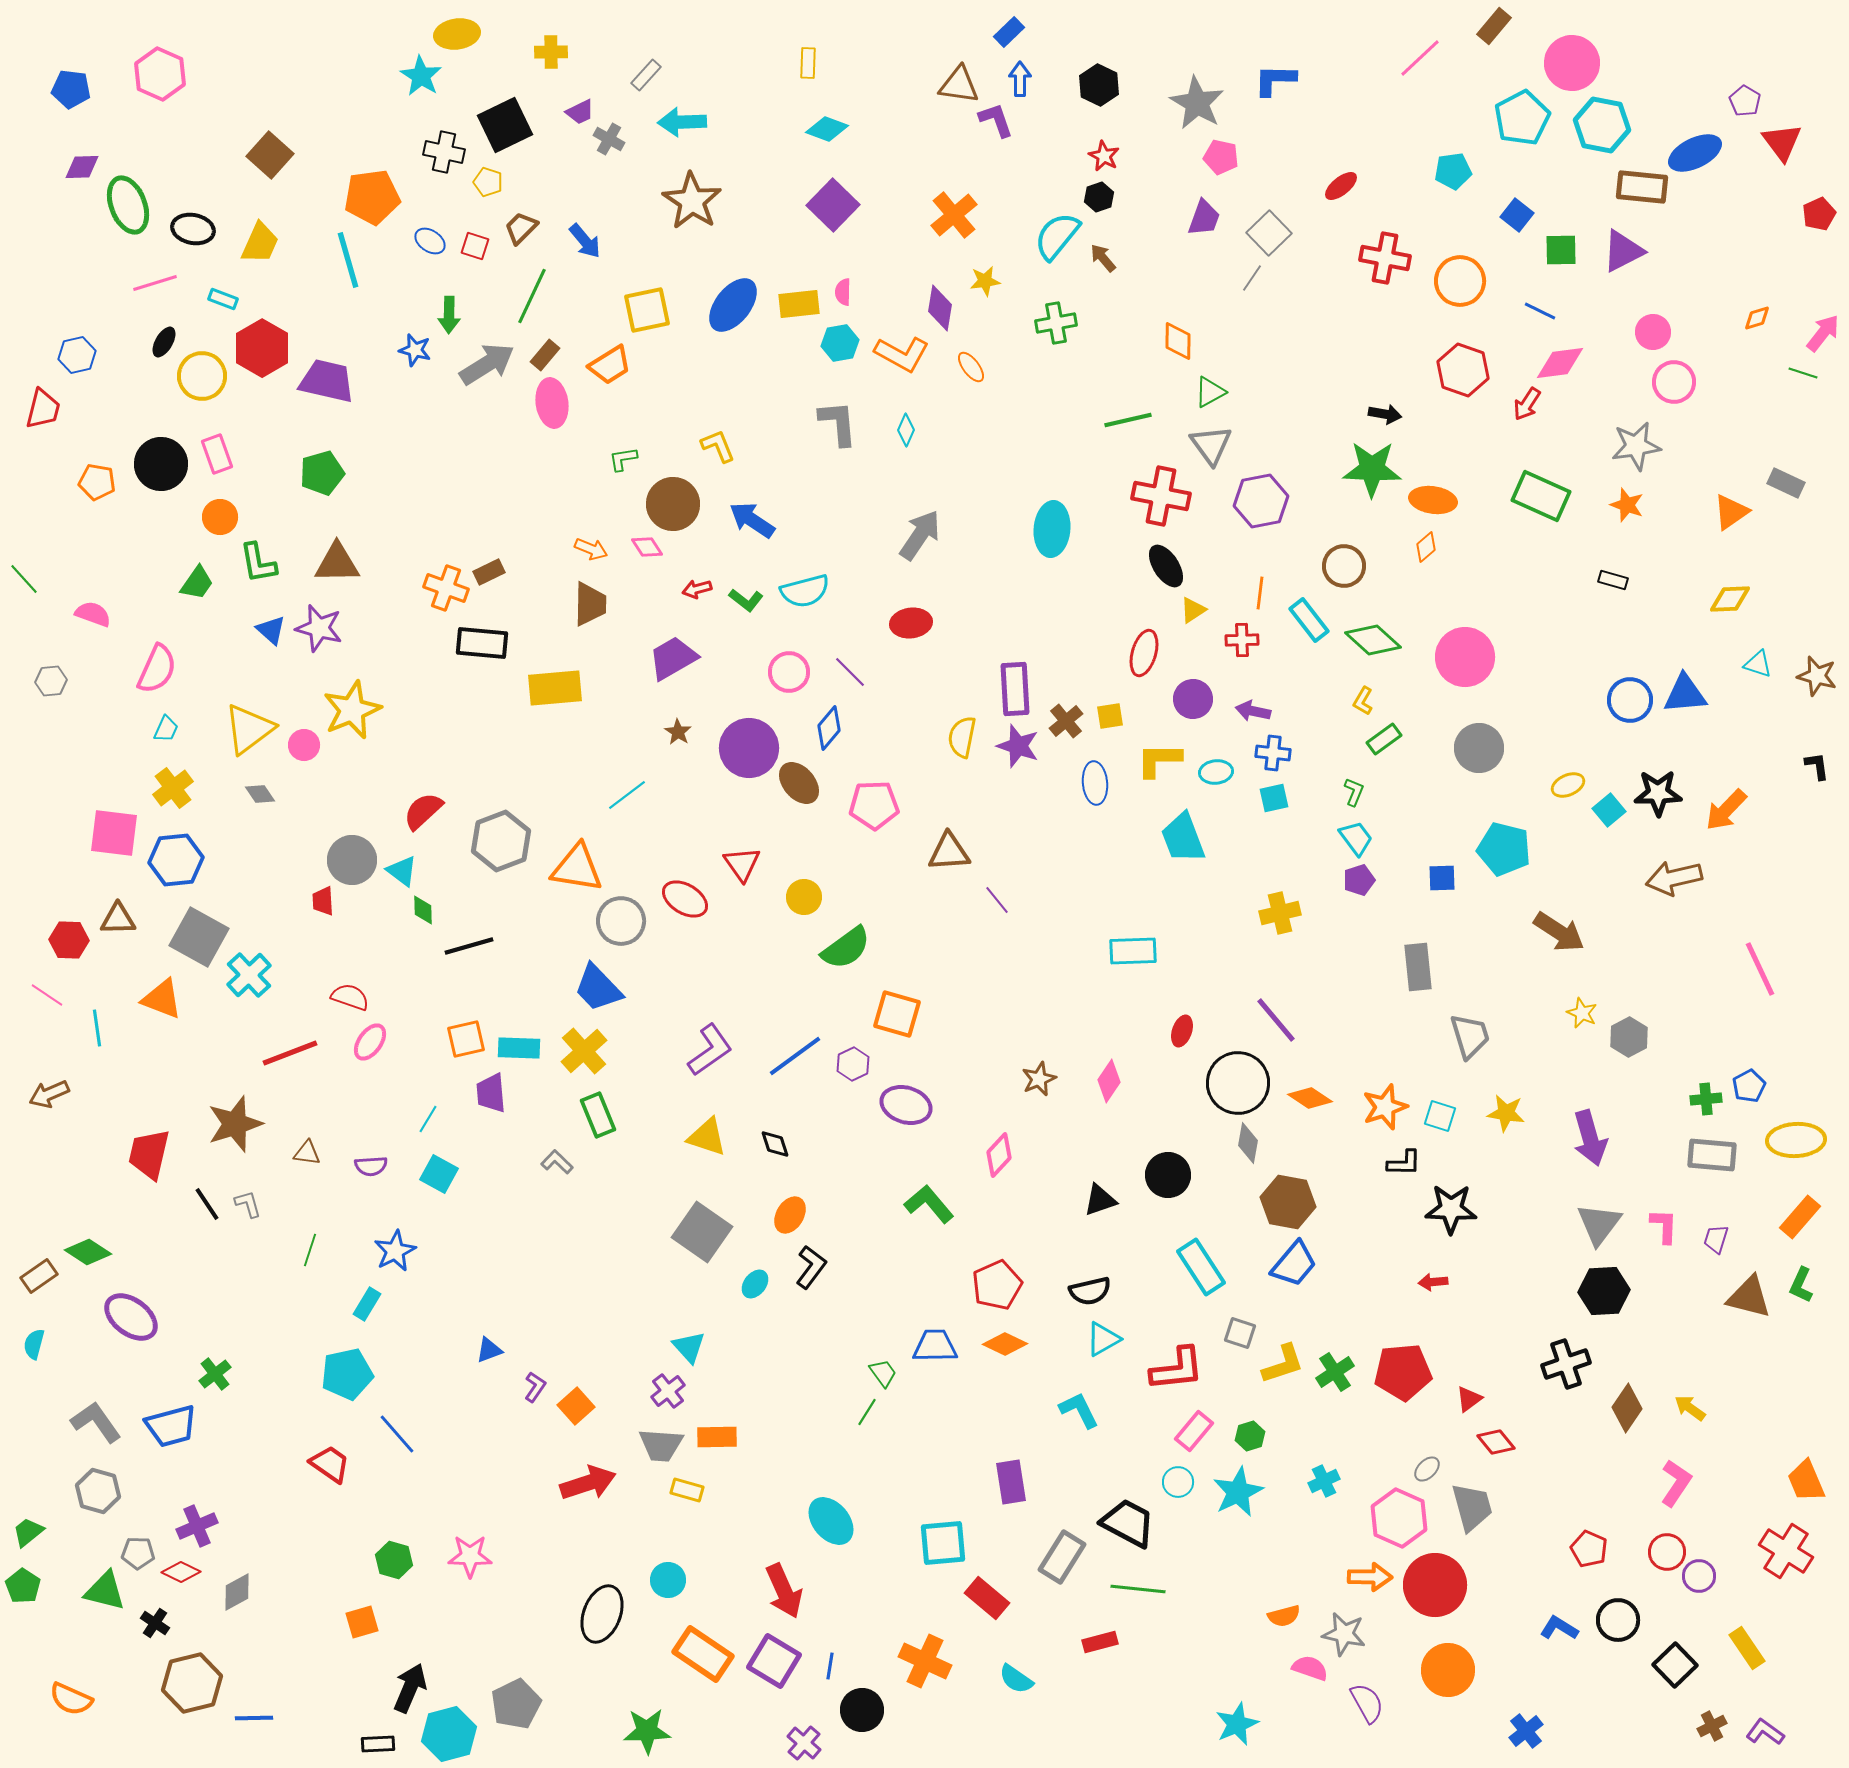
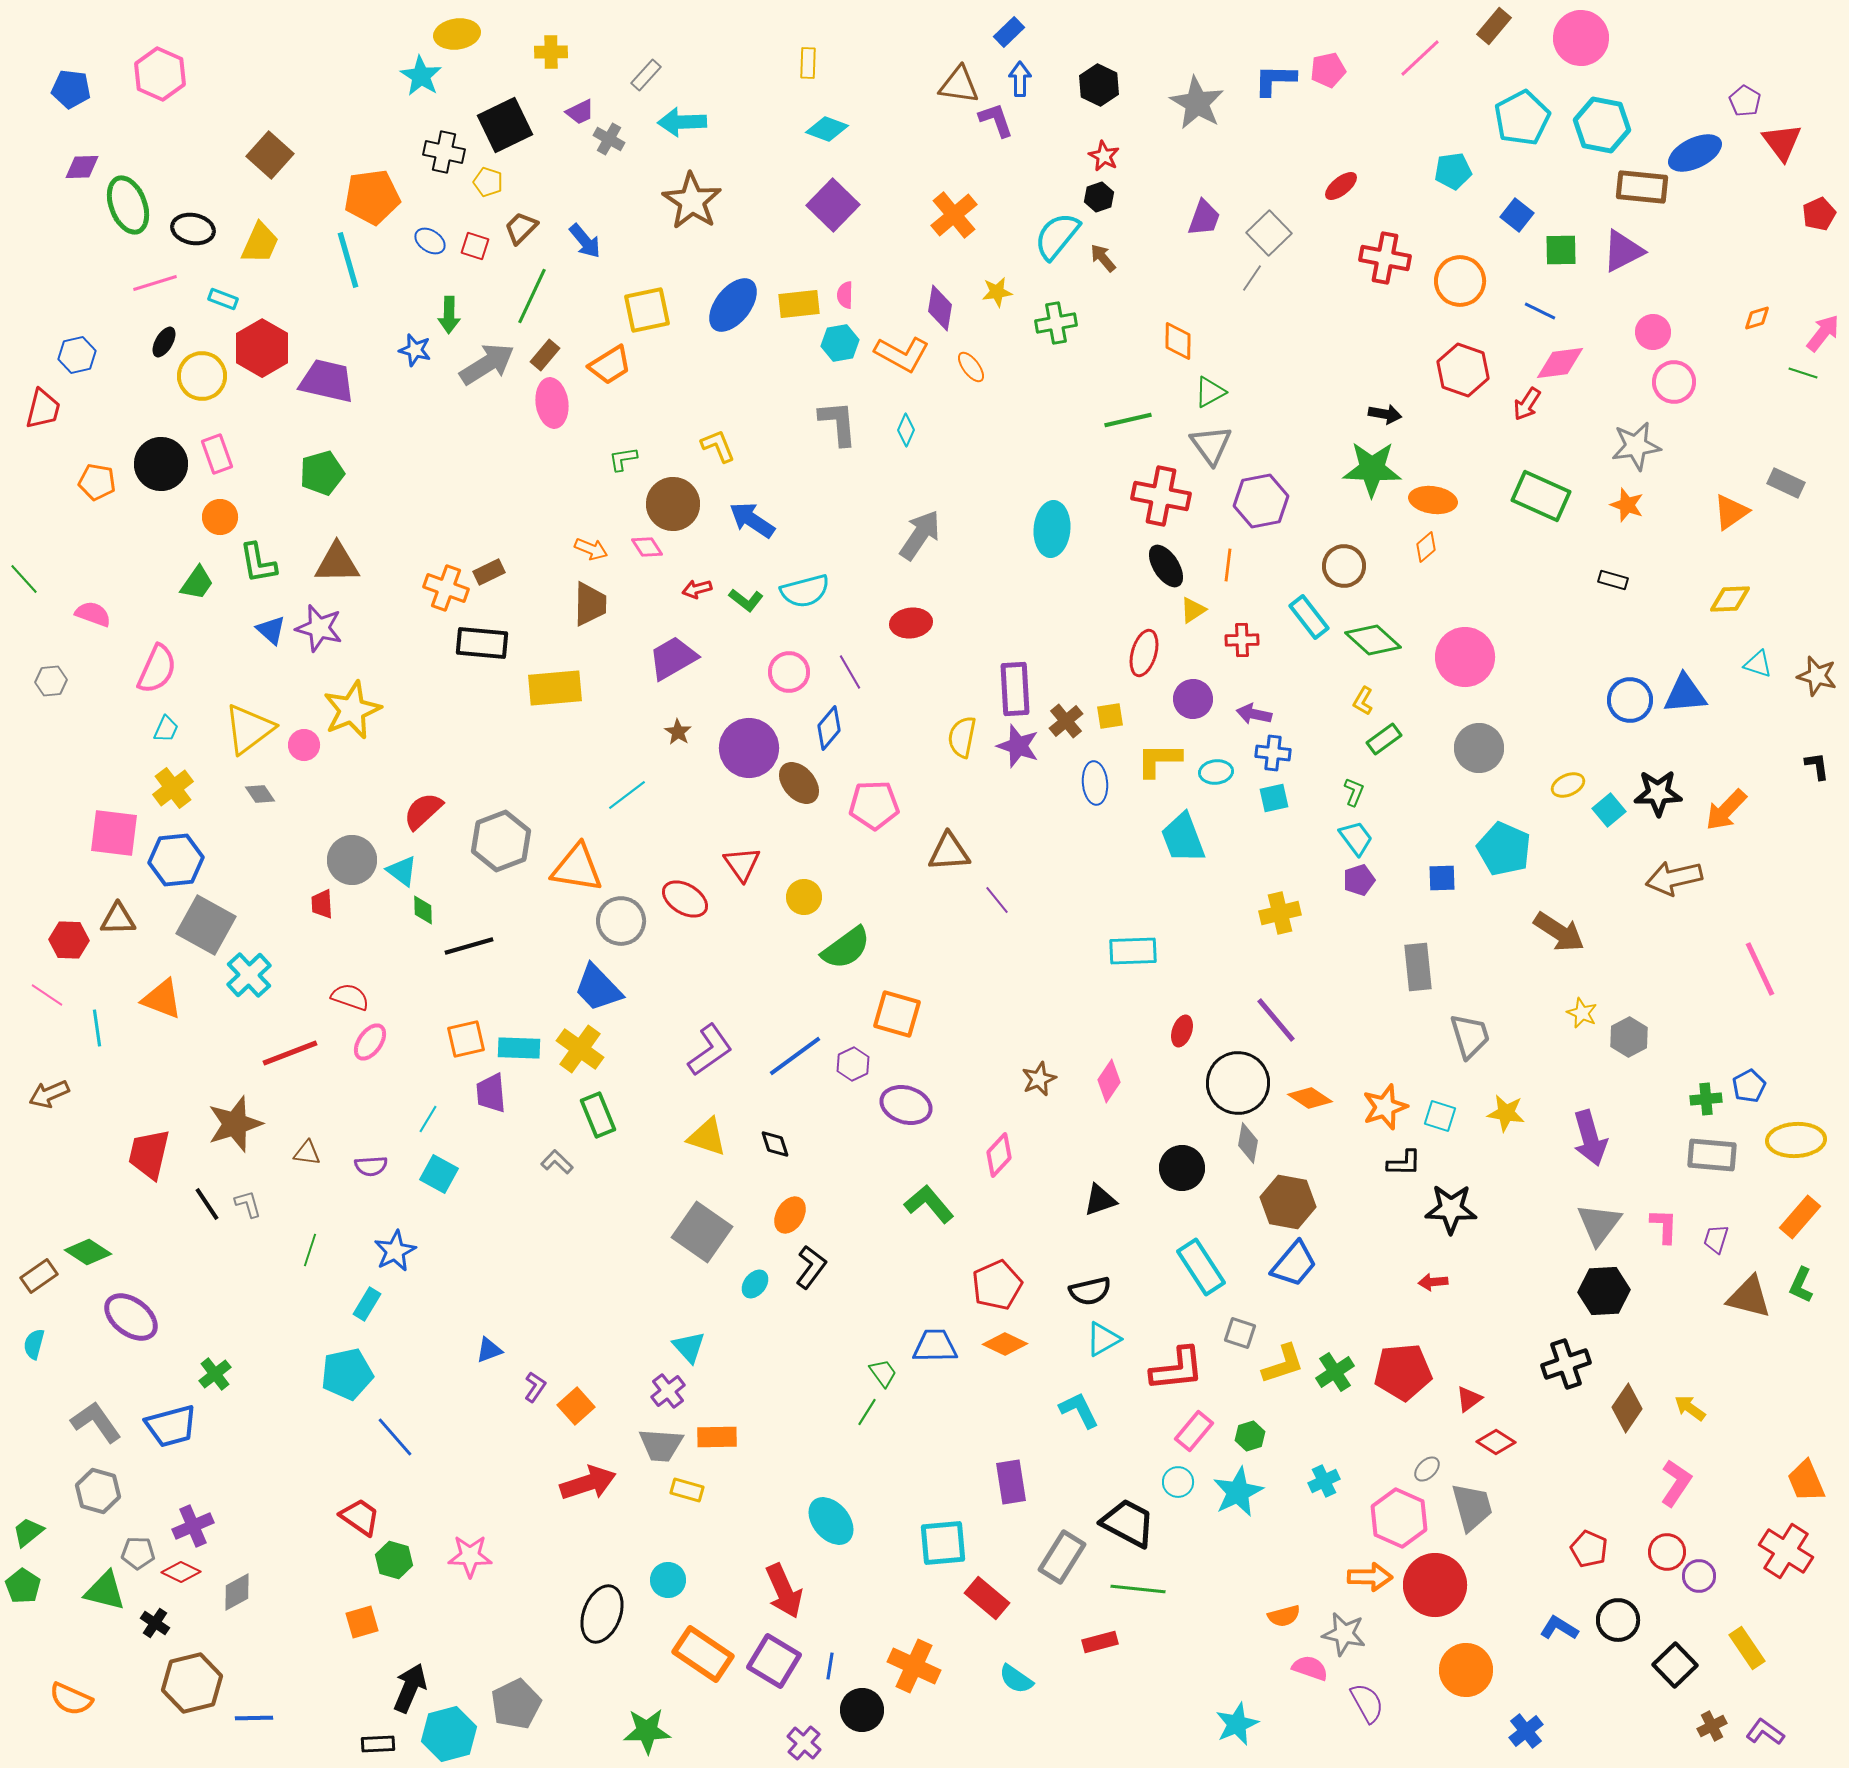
pink circle at (1572, 63): moved 9 px right, 25 px up
pink pentagon at (1221, 157): moved 107 px right, 87 px up; rotated 24 degrees counterclockwise
yellow star at (985, 281): moved 12 px right, 11 px down
pink semicircle at (843, 292): moved 2 px right, 3 px down
orange line at (1260, 593): moved 32 px left, 28 px up
cyan rectangle at (1309, 620): moved 3 px up
purple line at (850, 672): rotated 15 degrees clockwise
purple arrow at (1253, 711): moved 1 px right, 3 px down
cyan pentagon at (1504, 849): rotated 10 degrees clockwise
red trapezoid at (323, 901): moved 1 px left, 3 px down
gray square at (199, 937): moved 7 px right, 12 px up
yellow cross at (584, 1051): moved 4 px left, 2 px up; rotated 12 degrees counterclockwise
black circle at (1168, 1175): moved 14 px right, 7 px up
blue line at (397, 1434): moved 2 px left, 3 px down
red diamond at (1496, 1442): rotated 18 degrees counterclockwise
red trapezoid at (330, 1464): moved 30 px right, 53 px down
purple cross at (197, 1526): moved 4 px left
orange cross at (925, 1661): moved 11 px left, 5 px down
orange circle at (1448, 1670): moved 18 px right
